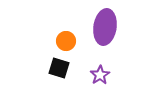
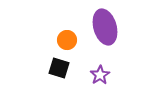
purple ellipse: rotated 24 degrees counterclockwise
orange circle: moved 1 px right, 1 px up
